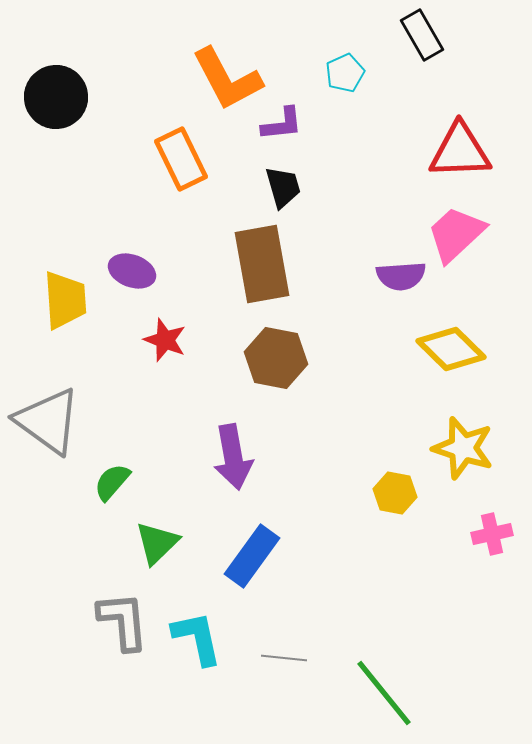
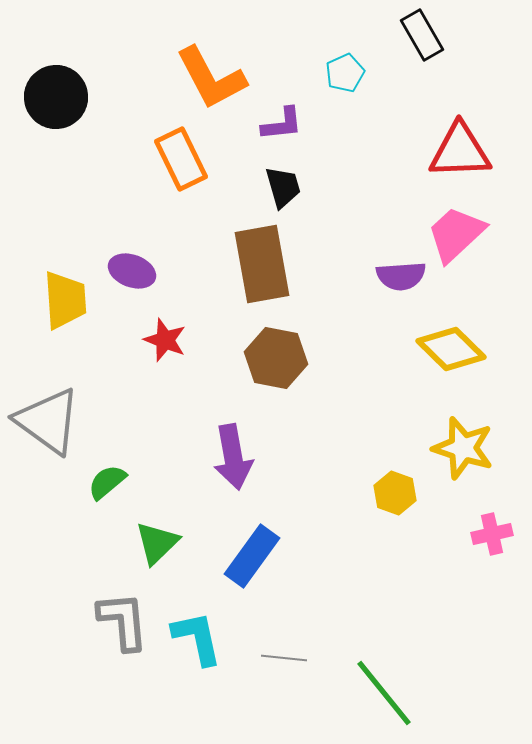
orange L-shape: moved 16 px left, 1 px up
green semicircle: moved 5 px left; rotated 9 degrees clockwise
yellow hexagon: rotated 9 degrees clockwise
